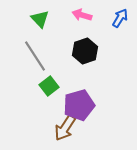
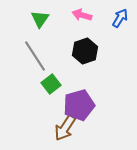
green triangle: rotated 18 degrees clockwise
green square: moved 2 px right, 2 px up
